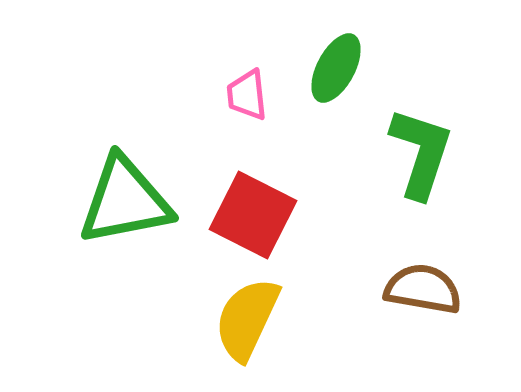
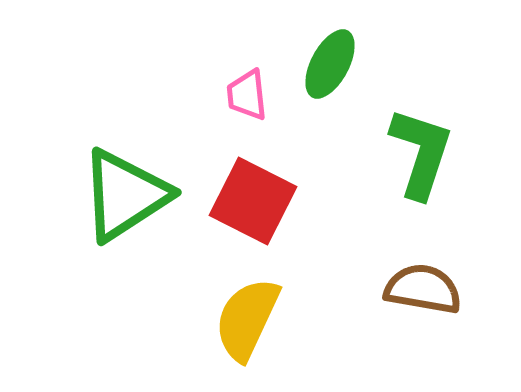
green ellipse: moved 6 px left, 4 px up
green triangle: moved 6 px up; rotated 22 degrees counterclockwise
red square: moved 14 px up
